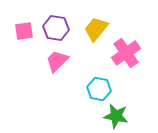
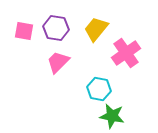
pink square: rotated 18 degrees clockwise
pink trapezoid: moved 1 px right, 1 px down
green star: moved 4 px left
